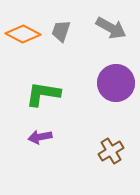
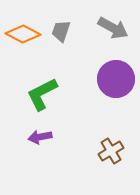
gray arrow: moved 2 px right
purple circle: moved 4 px up
green L-shape: moved 1 px left; rotated 36 degrees counterclockwise
